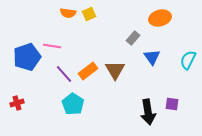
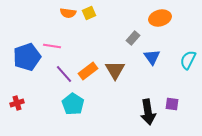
yellow square: moved 1 px up
